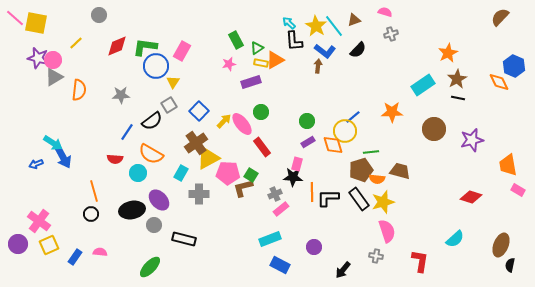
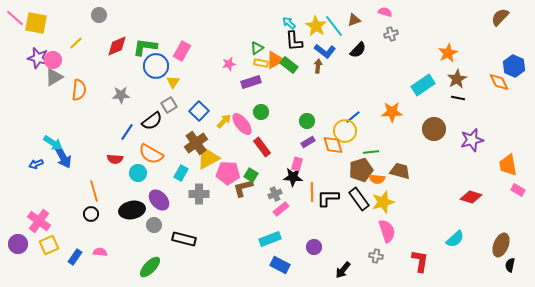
green rectangle at (236, 40): moved 53 px right, 25 px down; rotated 24 degrees counterclockwise
